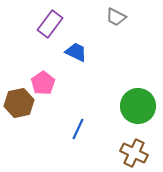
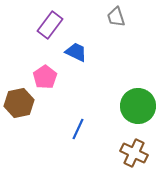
gray trapezoid: rotated 45 degrees clockwise
purple rectangle: moved 1 px down
pink pentagon: moved 2 px right, 6 px up
